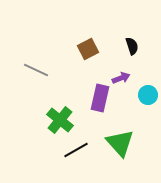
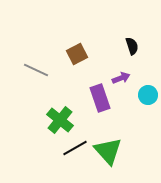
brown square: moved 11 px left, 5 px down
purple rectangle: rotated 32 degrees counterclockwise
green triangle: moved 12 px left, 8 px down
black line: moved 1 px left, 2 px up
